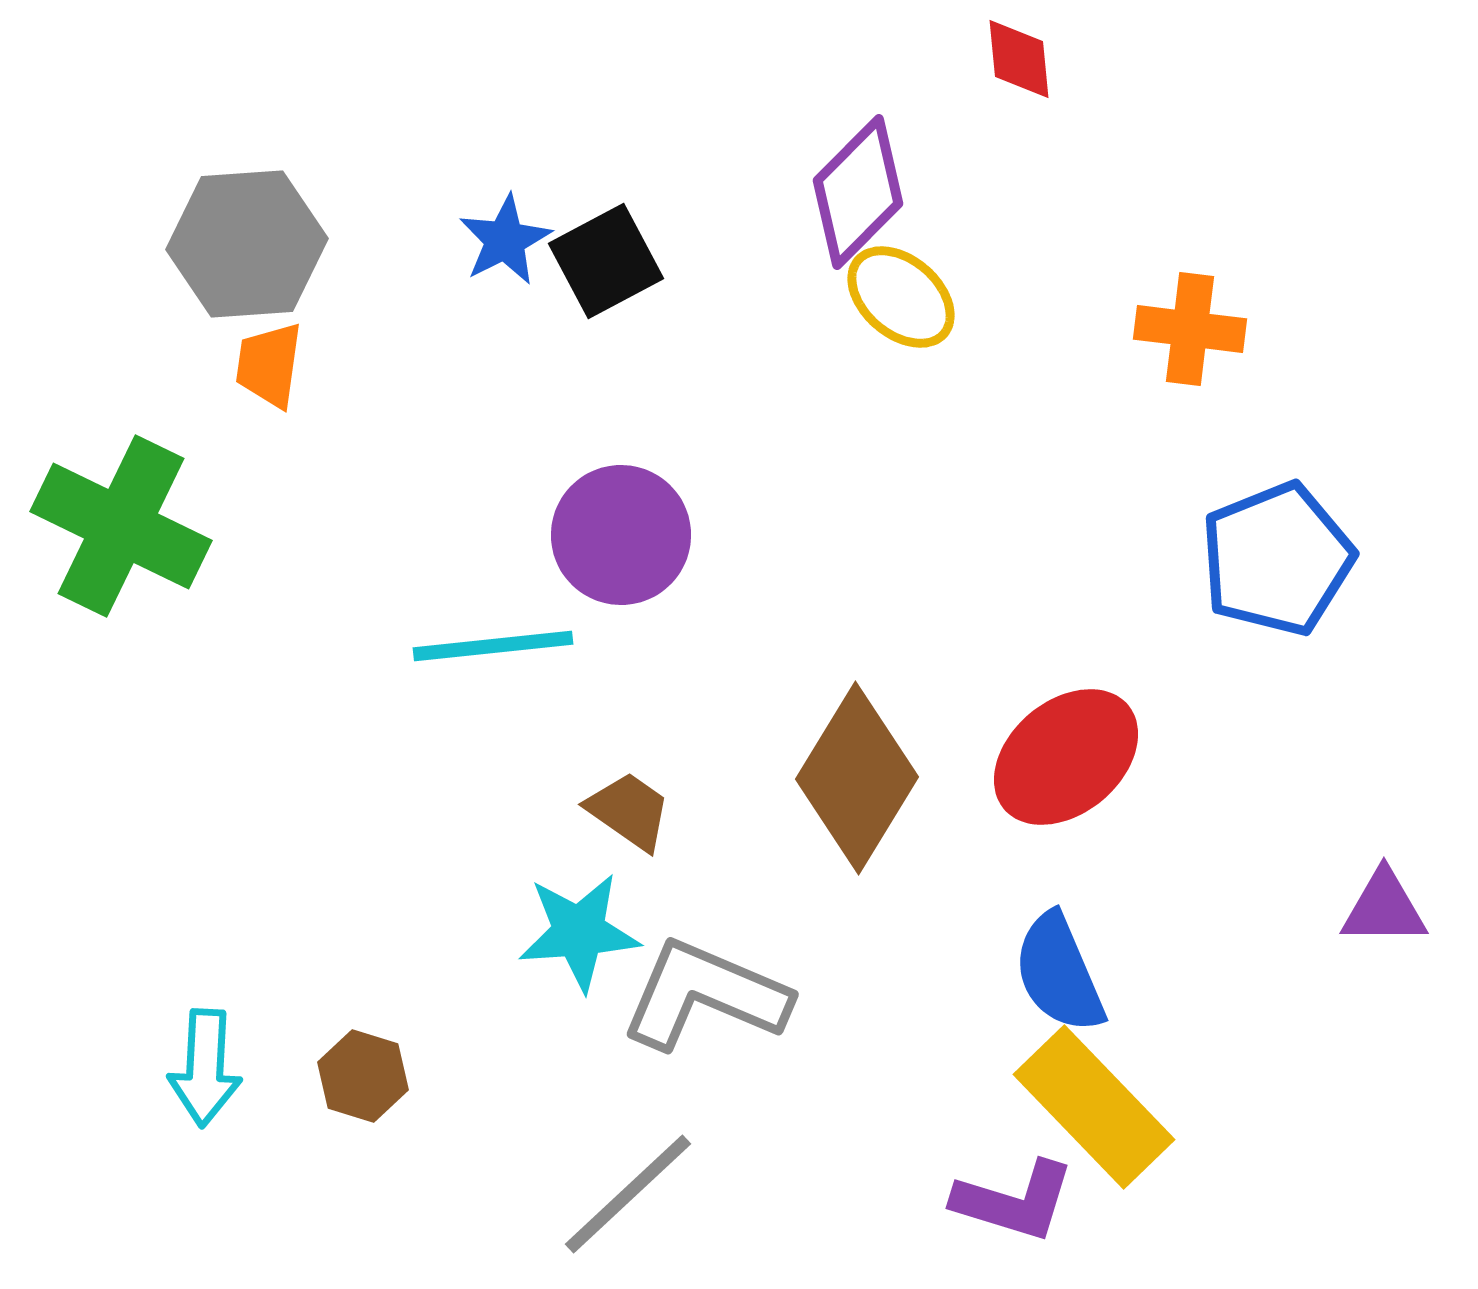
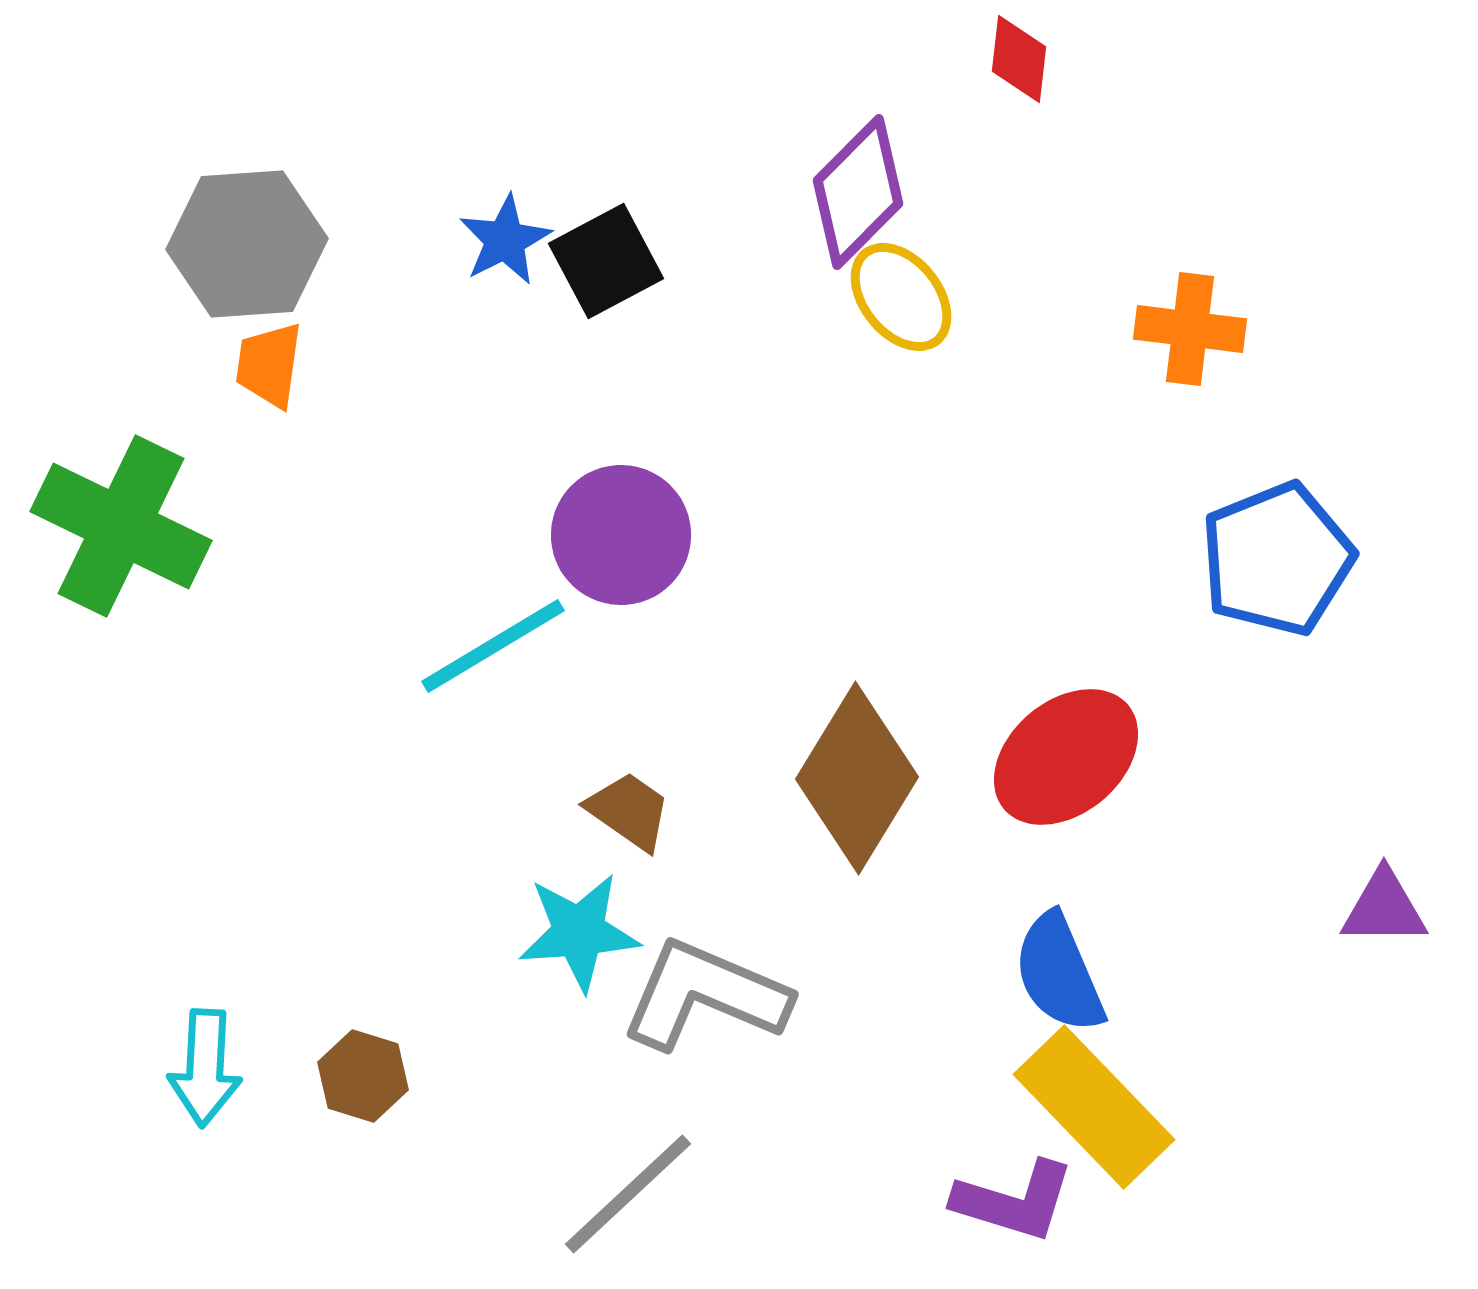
red diamond: rotated 12 degrees clockwise
yellow ellipse: rotated 10 degrees clockwise
cyan line: rotated 25 degrees counterclockwise
